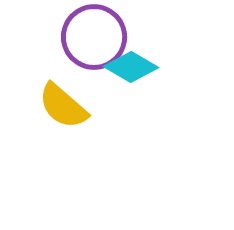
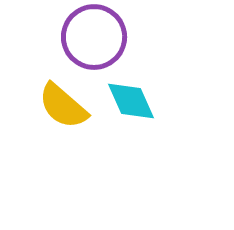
cyan diamond: moved 34 px down; rotated 36 degrees clockwise
